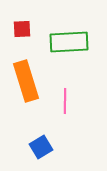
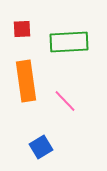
orange rectangle: rotated 9 degrees clockwise
pink line: rotated 45 degrees counterclockwise
